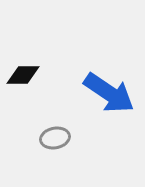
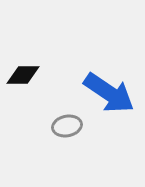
gray ellipse: moved 12 px right, 12 px up
